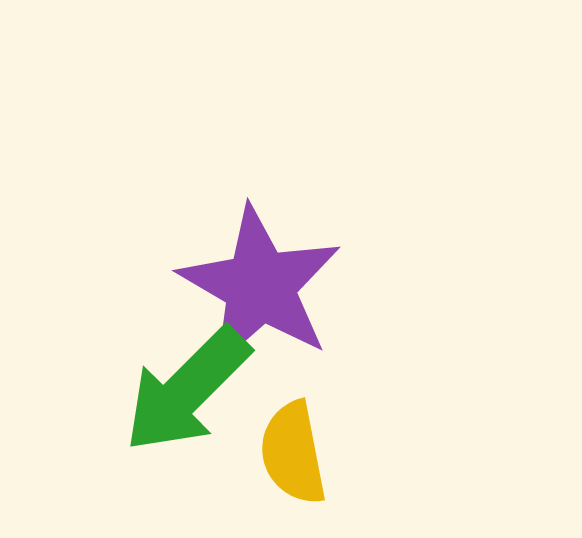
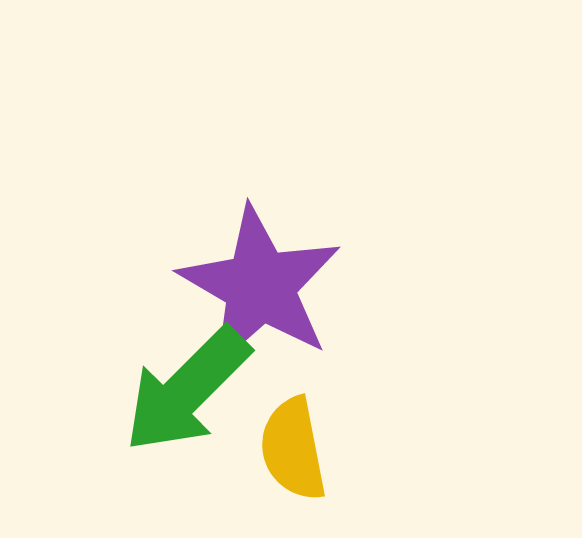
yellow semicircle: moved 4 px up
